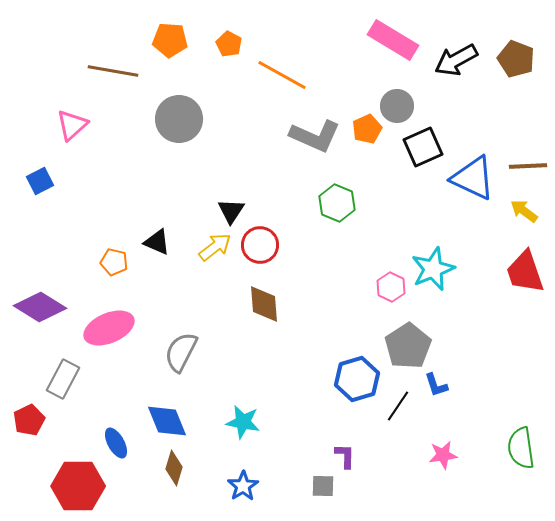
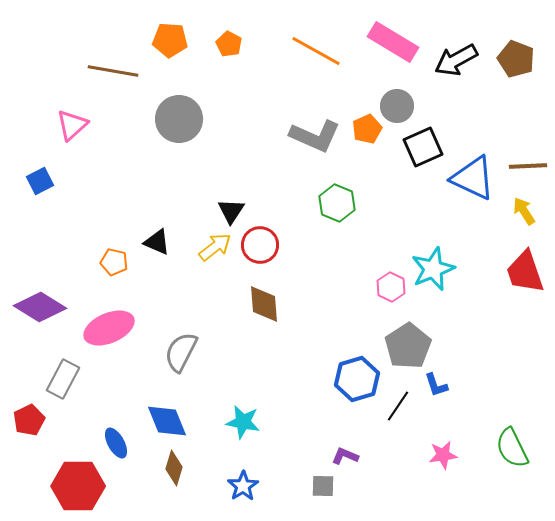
pink rectangle at (393, 40): moved 2 px down
orange line at (282, 75): moved 34 px right, 24 px up
yellow arrow at (524, 211): rotated 20 degrees clockwise
green semicircle at (521, 448): moved 9 px left; rotated 18 degrees counterclockwise
purple L-shape at (345, 456): rotated 68 degrees counterclockwise
